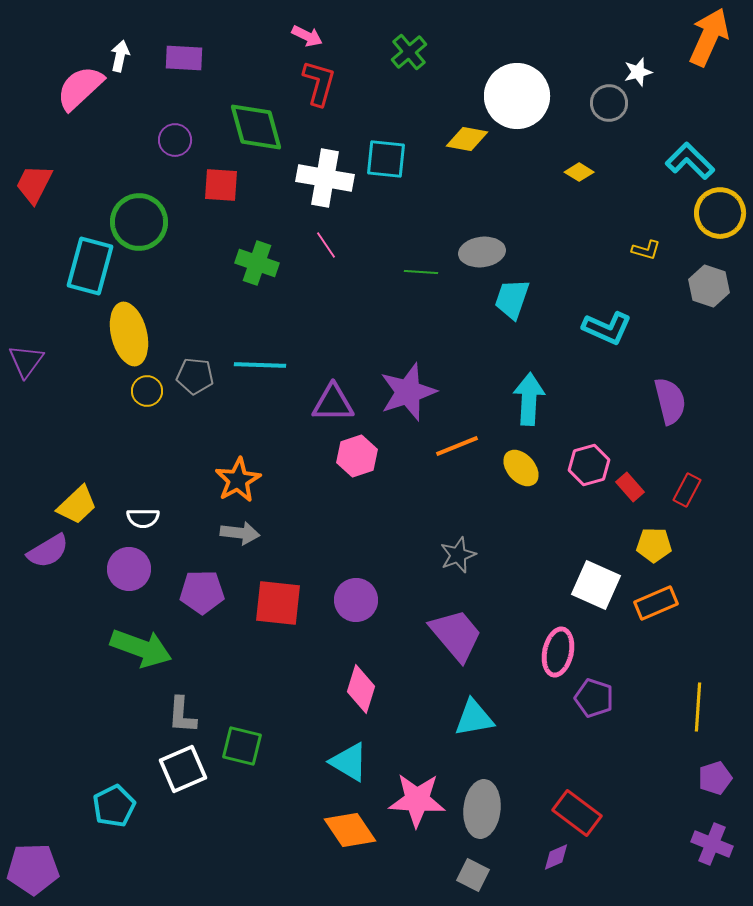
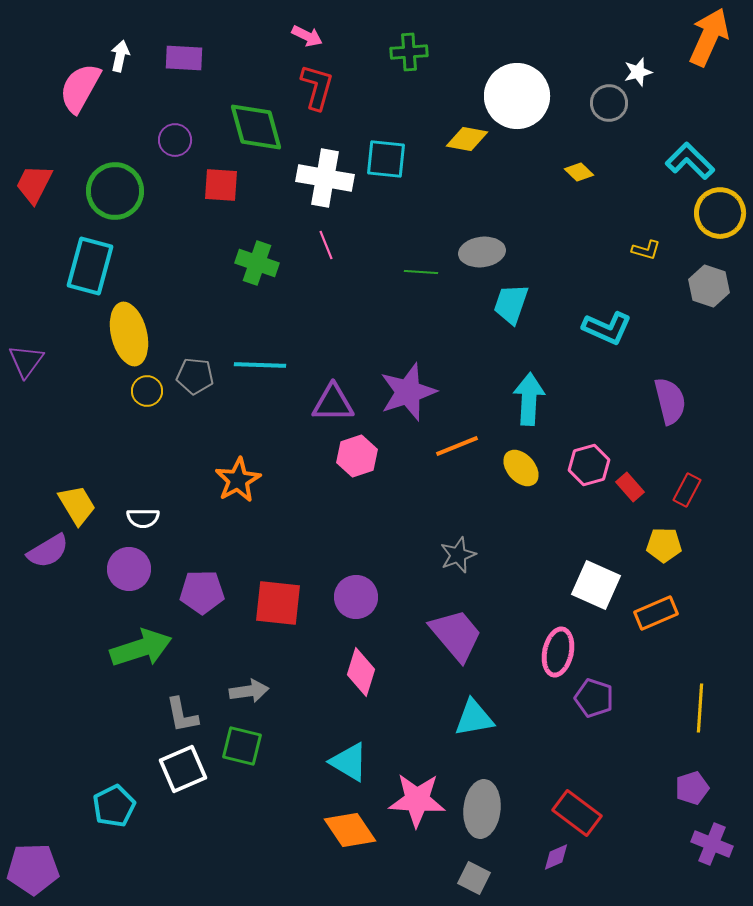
green cross at (409, 52): rotated 36 degrees clockwise
red L-shape at (319, 83): moved 2 px left, 4 px down
pink semicircle at (80, 88): rotated 18 degrees counterclockwise
yellow diamond at (579, 172): rotated 12 degrees clockwise
green circle at (139, 222): moved 24 px left, 31 px up
pink line at (326, 245): rotated 12 degrees clockwise
cyan trapezoid at (512, 299): moved 1 px left, 5 px down
yellow trapezoid at (77, 505): rotated 78 degrees counterclockwise
gray arrow at (240, 533): moved 9 px right, 158 px down; rotated 15 degrees counterclockwise
yellow pentagon at (654, 545): moved 10 px right
purple circle at (356, 600): moved 3 px up
orange rectangle at (656, 603): moved 10 px down
green arrow at (141, 648): rotated 38 degrees counterclockwise
pink diamond at (361, 689): moved 17 px up
yellow line at (698, 707): moved 2 px right, 1 px down
gray L-shape at (182, 715): rotated 15 degrees counterclockwise
purple pentagon at (715, 778): moved 23 px left, 10 px down
gray square at (473, 875): moved 1 px right, 3 px down
